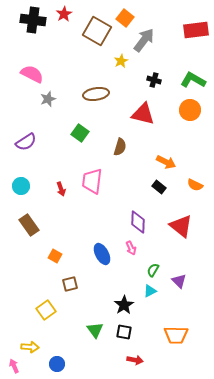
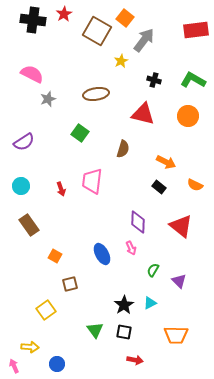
orange circle at (190, 110): moved 2 px left, 6 px down
purple semicircle at (26, 142): moved 2 px left
brown semicircle at (120, 147): moved 3 px right, 2 px down
cyan triangle at (150, 291): moved 12 px down
